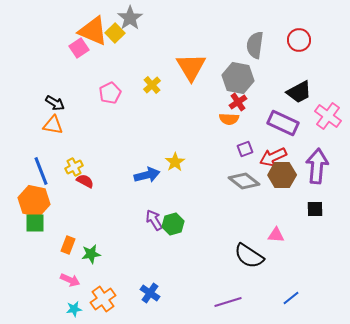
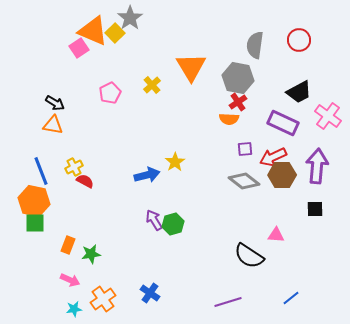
purple square at (245, 149): rotated 14 degrees clockwise
